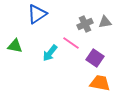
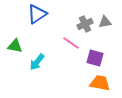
cyan arrow: moved 13 px left, 9 px down
purple square: rotated 18 degrees counterclockwise
